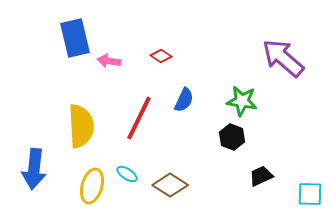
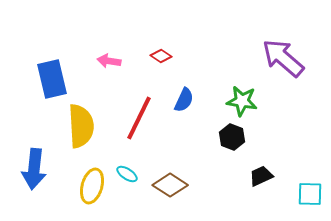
blue rectangle: moved 23 px left, 41 px down
